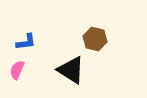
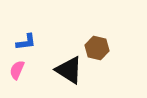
brown hexagon: moved 2 px right, 9 px down
black triangle: moved 2 px left
